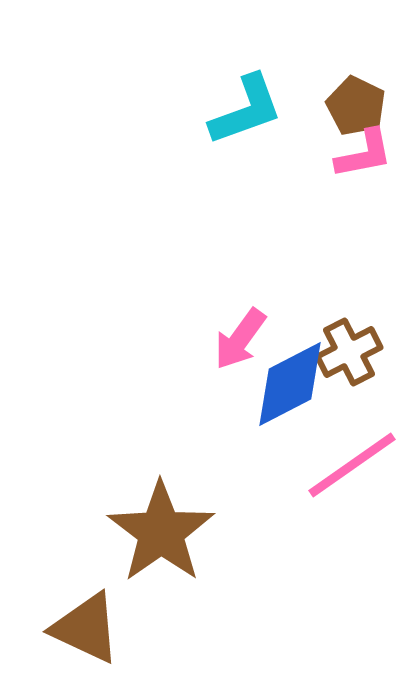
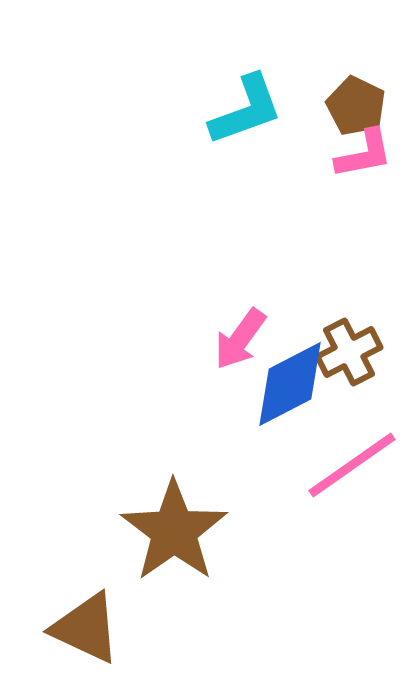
brown star: moved 13 px right, 1 px up
